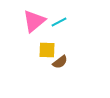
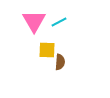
pink triangle: rotated 20 degrees counterclockwise
brown semicircle: rotated 49 degrees counterclockwise
